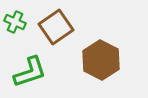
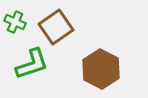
brown hexagon: moved 9 px down
green L-shape: moved 2 px right, 8 px up
